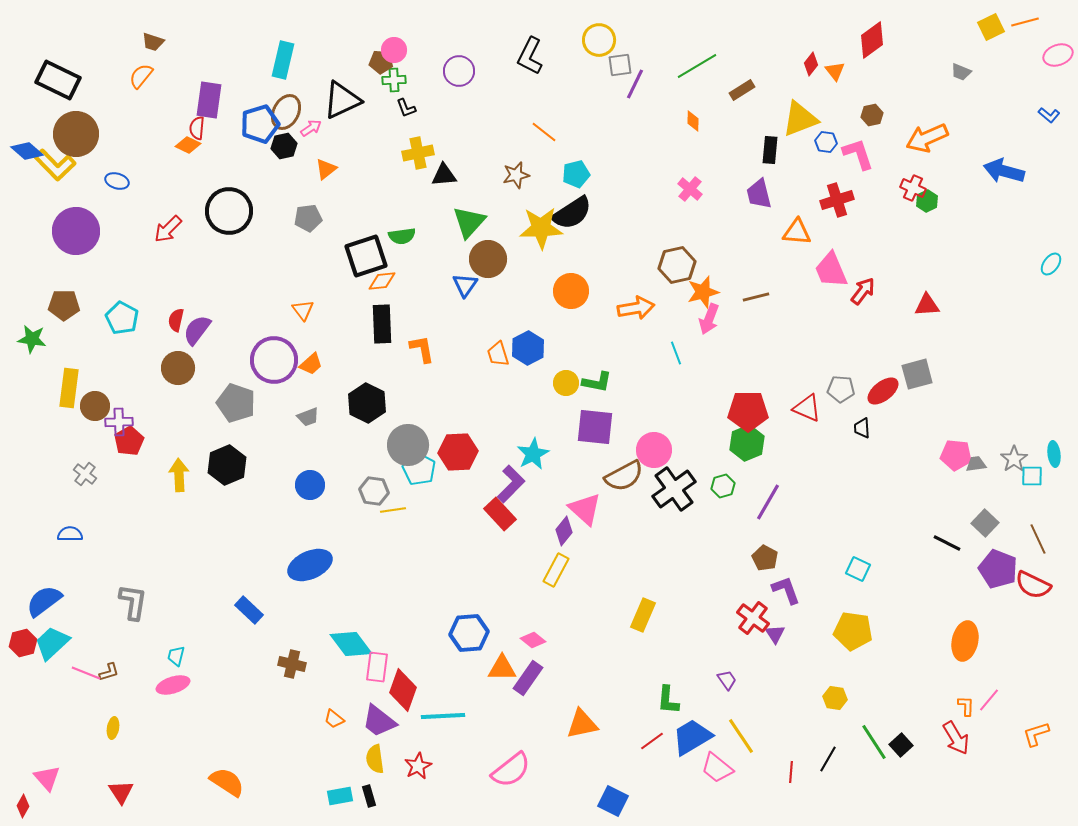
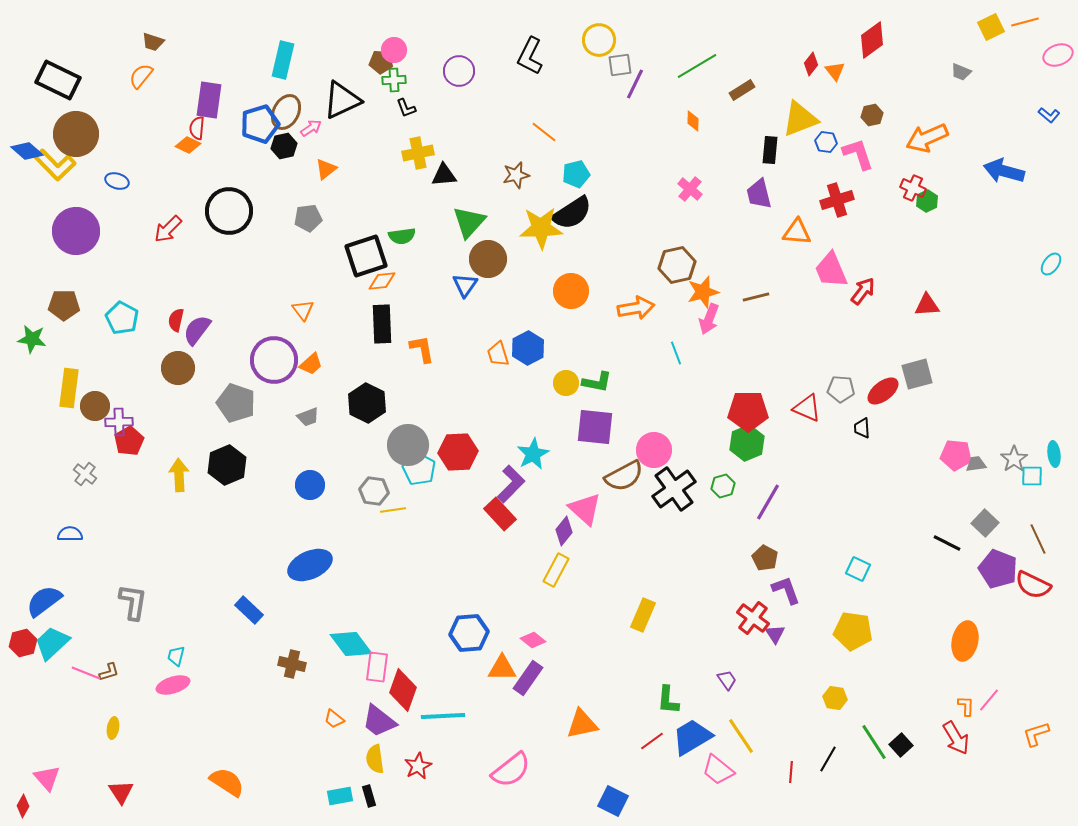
pink trapezoid at (717, 768): moved 1 px right, 2 px down
